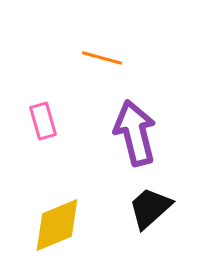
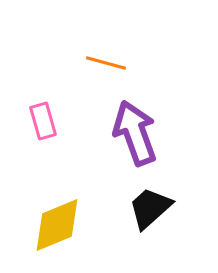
orange line: moved 4 px right, 5 px down
purple arrow: rotated 6 degrees counterclockwise
